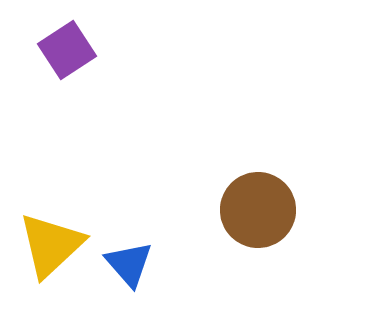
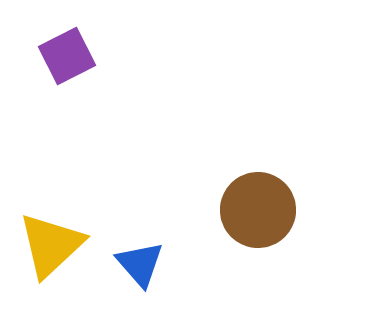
purple square: moved 6 px down; rotated 6 degrees clockwise
blue triangle: moved 11 px right
